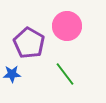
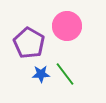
blue star: moved 29 px right
